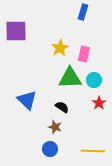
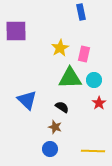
blue rectangle: moved 2 px left; rotated 28 degrees counterclockwise
